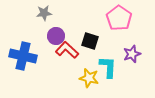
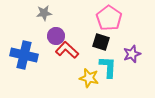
pink pentagon: moved 10 px left
black square: moved 11 px right, 1 px down
blue cross: moved 1 px right, 1 px up
